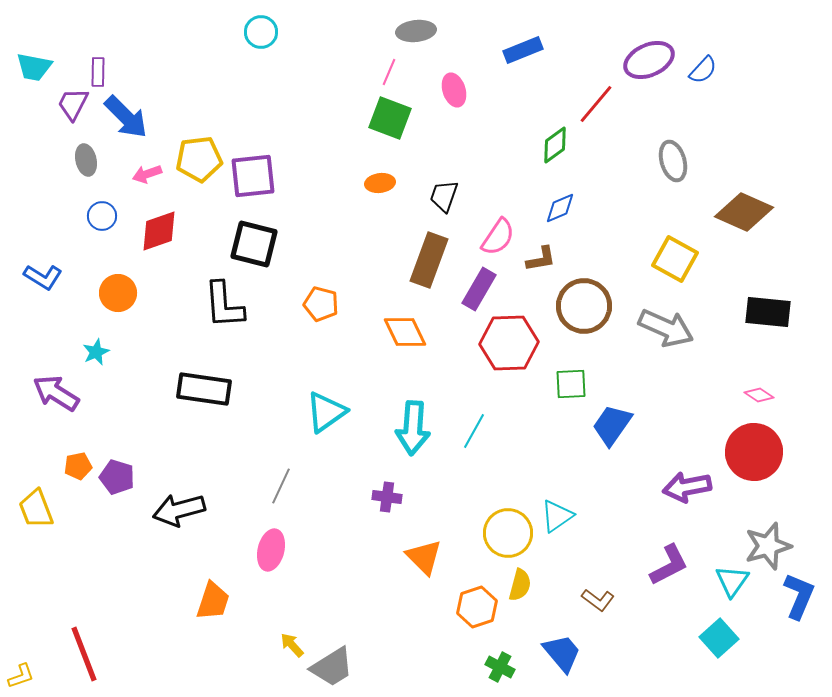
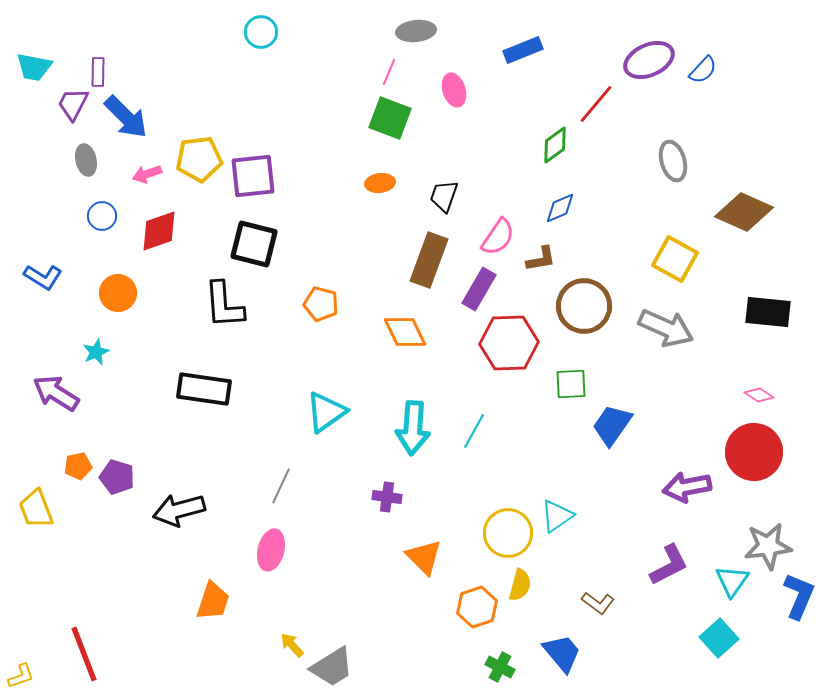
gray star at (768, 546): rotated 9 degrees clockwise
brown L-shape at (598, 600): moved 3 px down
